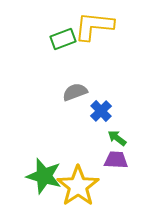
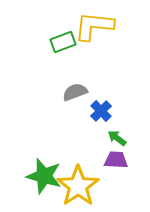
green rectangle: moved 3 px down
